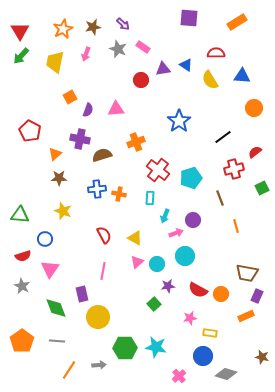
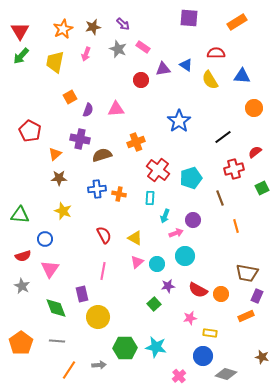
orange pentagon at (22, 341): moved 1 px left, 2 px down
